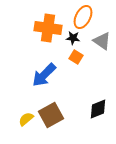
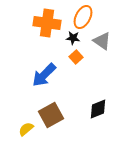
orange cross: moved 1 px left, 5 px up
orange square: rotated 16 degrees clockwise
yellow semicircle: moved 10 px down
